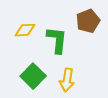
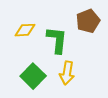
yellow arrow: moved 7 px up
